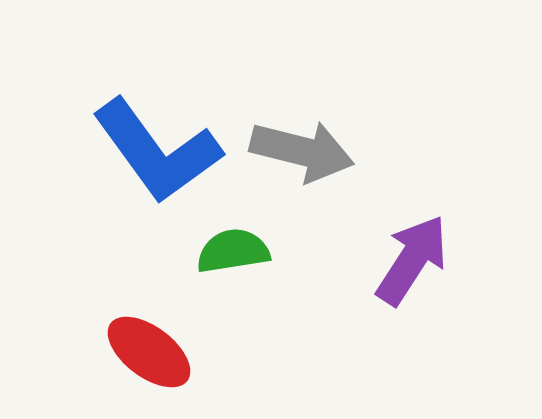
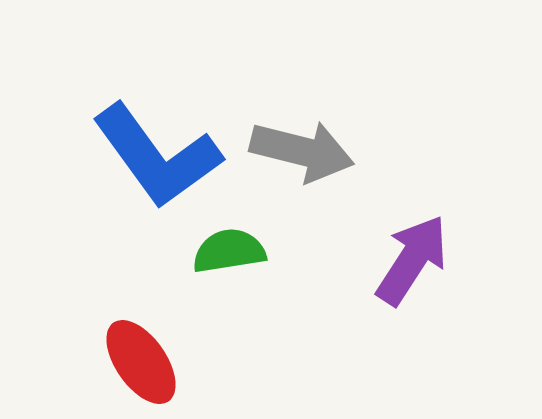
blue L-shape: moved 5 px down
green semicircle: moved 4 px left
red ellipse: moved 8 px left, 10 px down; rotated 18 degrees clockwise
